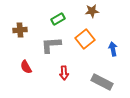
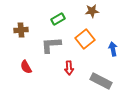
brown cross: moved 1 px right
red arrow: moved 5 px right, 5 px up
gray rectangle: moved 1 px left, 1 px up
